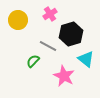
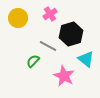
yellow circle: moved 2 px up
